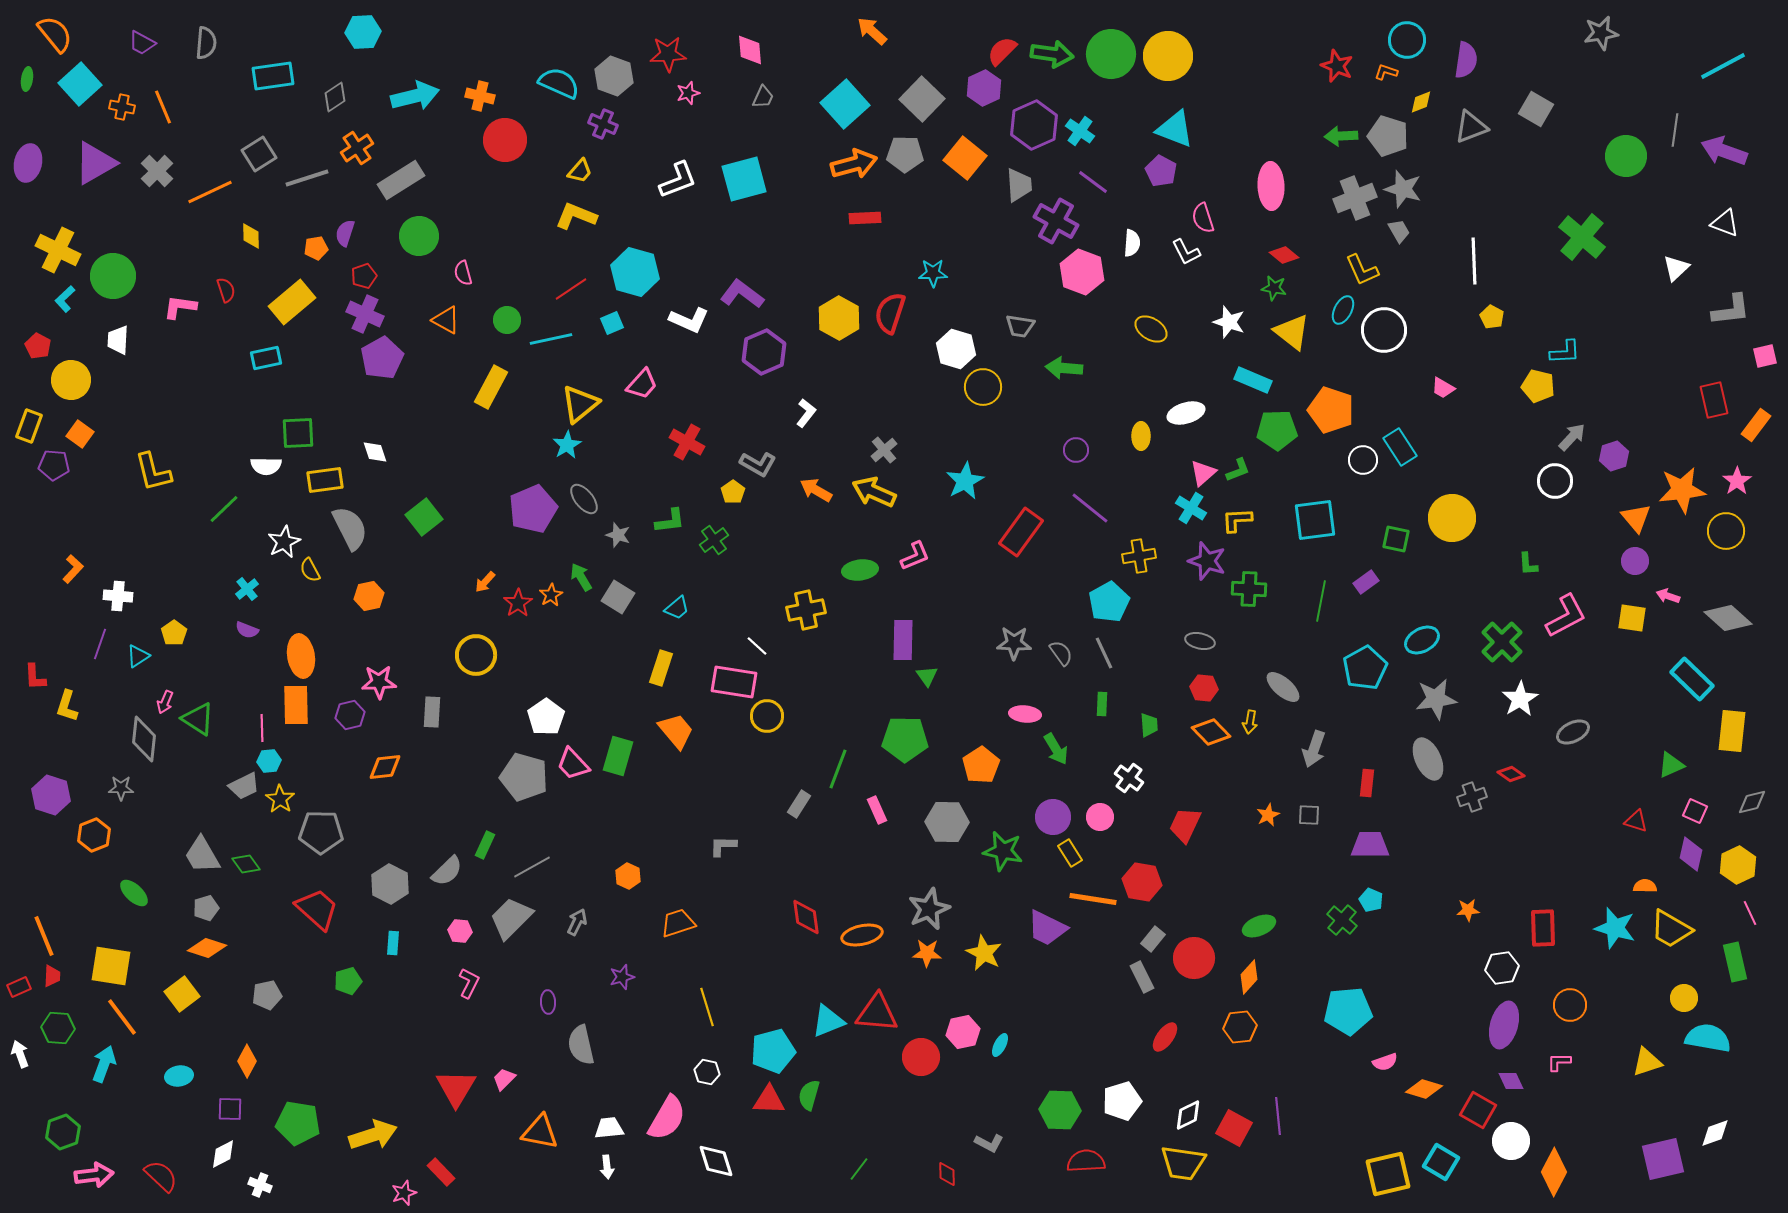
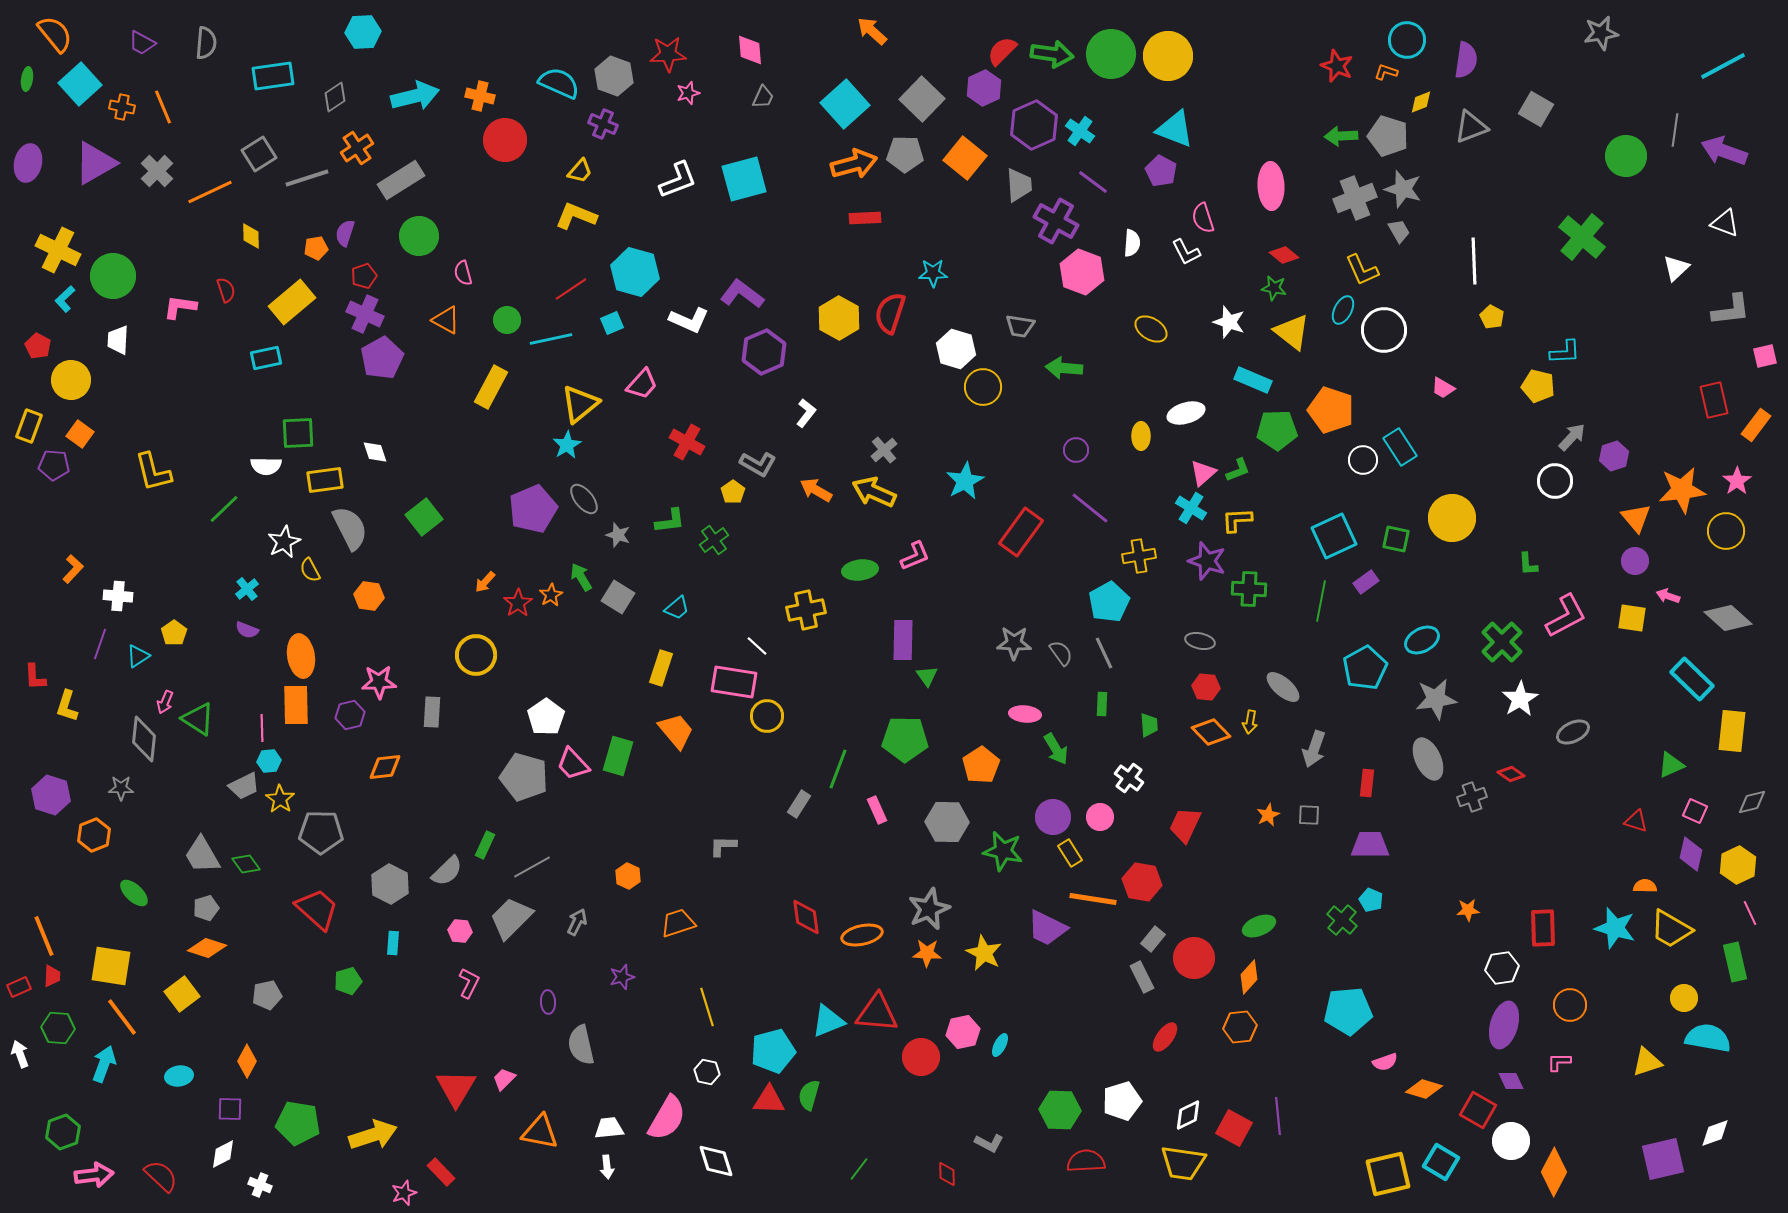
cyan square at (1315, 520): moved 19 px right, 16 px down; rotated 18 degrees counterclockwise
orange hexagon at (369, 596): rotated 20 degrees clockwise
red hexagon at (1204, 688): moved 2 px right, 1 px up
